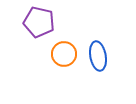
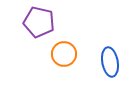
blue ellipse: moved 12 px right, 6 px down
